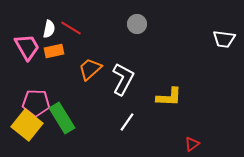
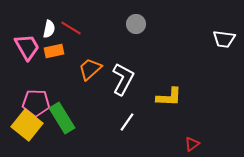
gray circle: moved 1 px left
